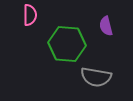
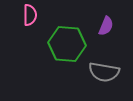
purple semicircle: rotated 144 degrees counterclockwise
gray semicircle: moved 8 px right, 5 px up
